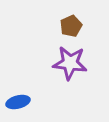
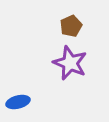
purple star: rotated 16 degrees clockwise
